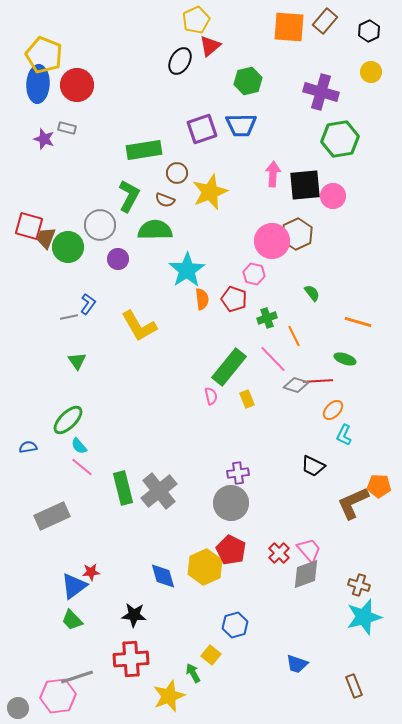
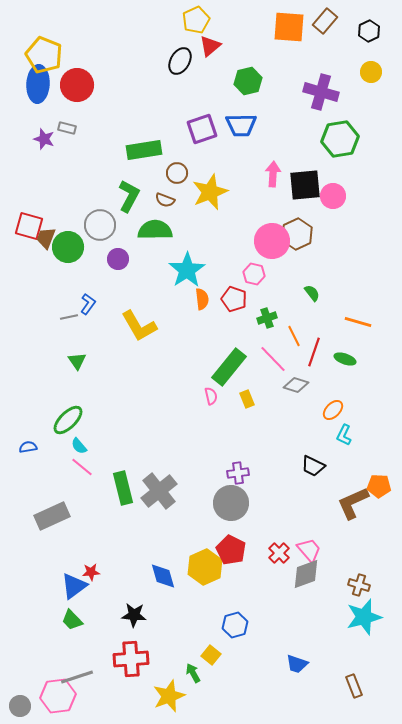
red line at (318, 381): moved 4 px left, 29 px up; rotated 68 degrees counterclockwise
gray circle at (18, 708): moved 2 px right, 2 px up
